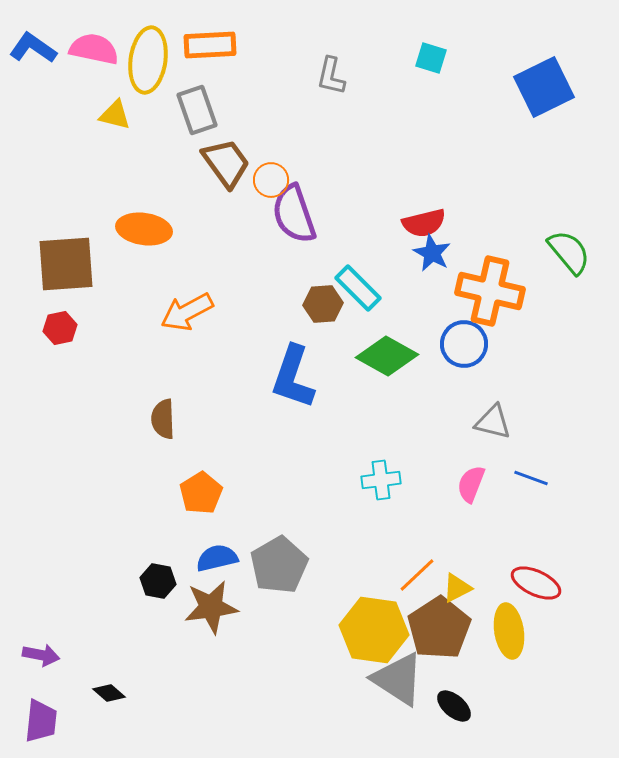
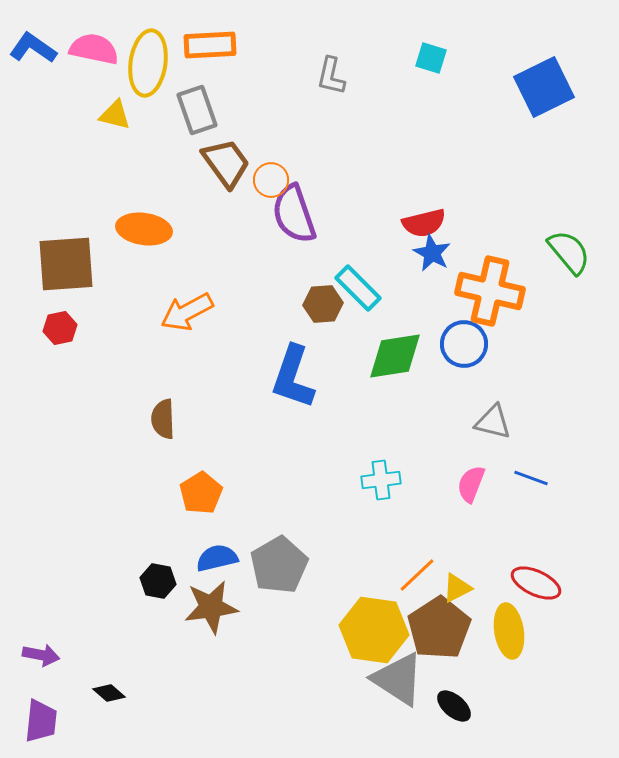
yellow ellipse at (148, 60): moved 3 px down
green diamond at (387, 356): moved 8 px right; rotated 38 degrees counterclockwise
